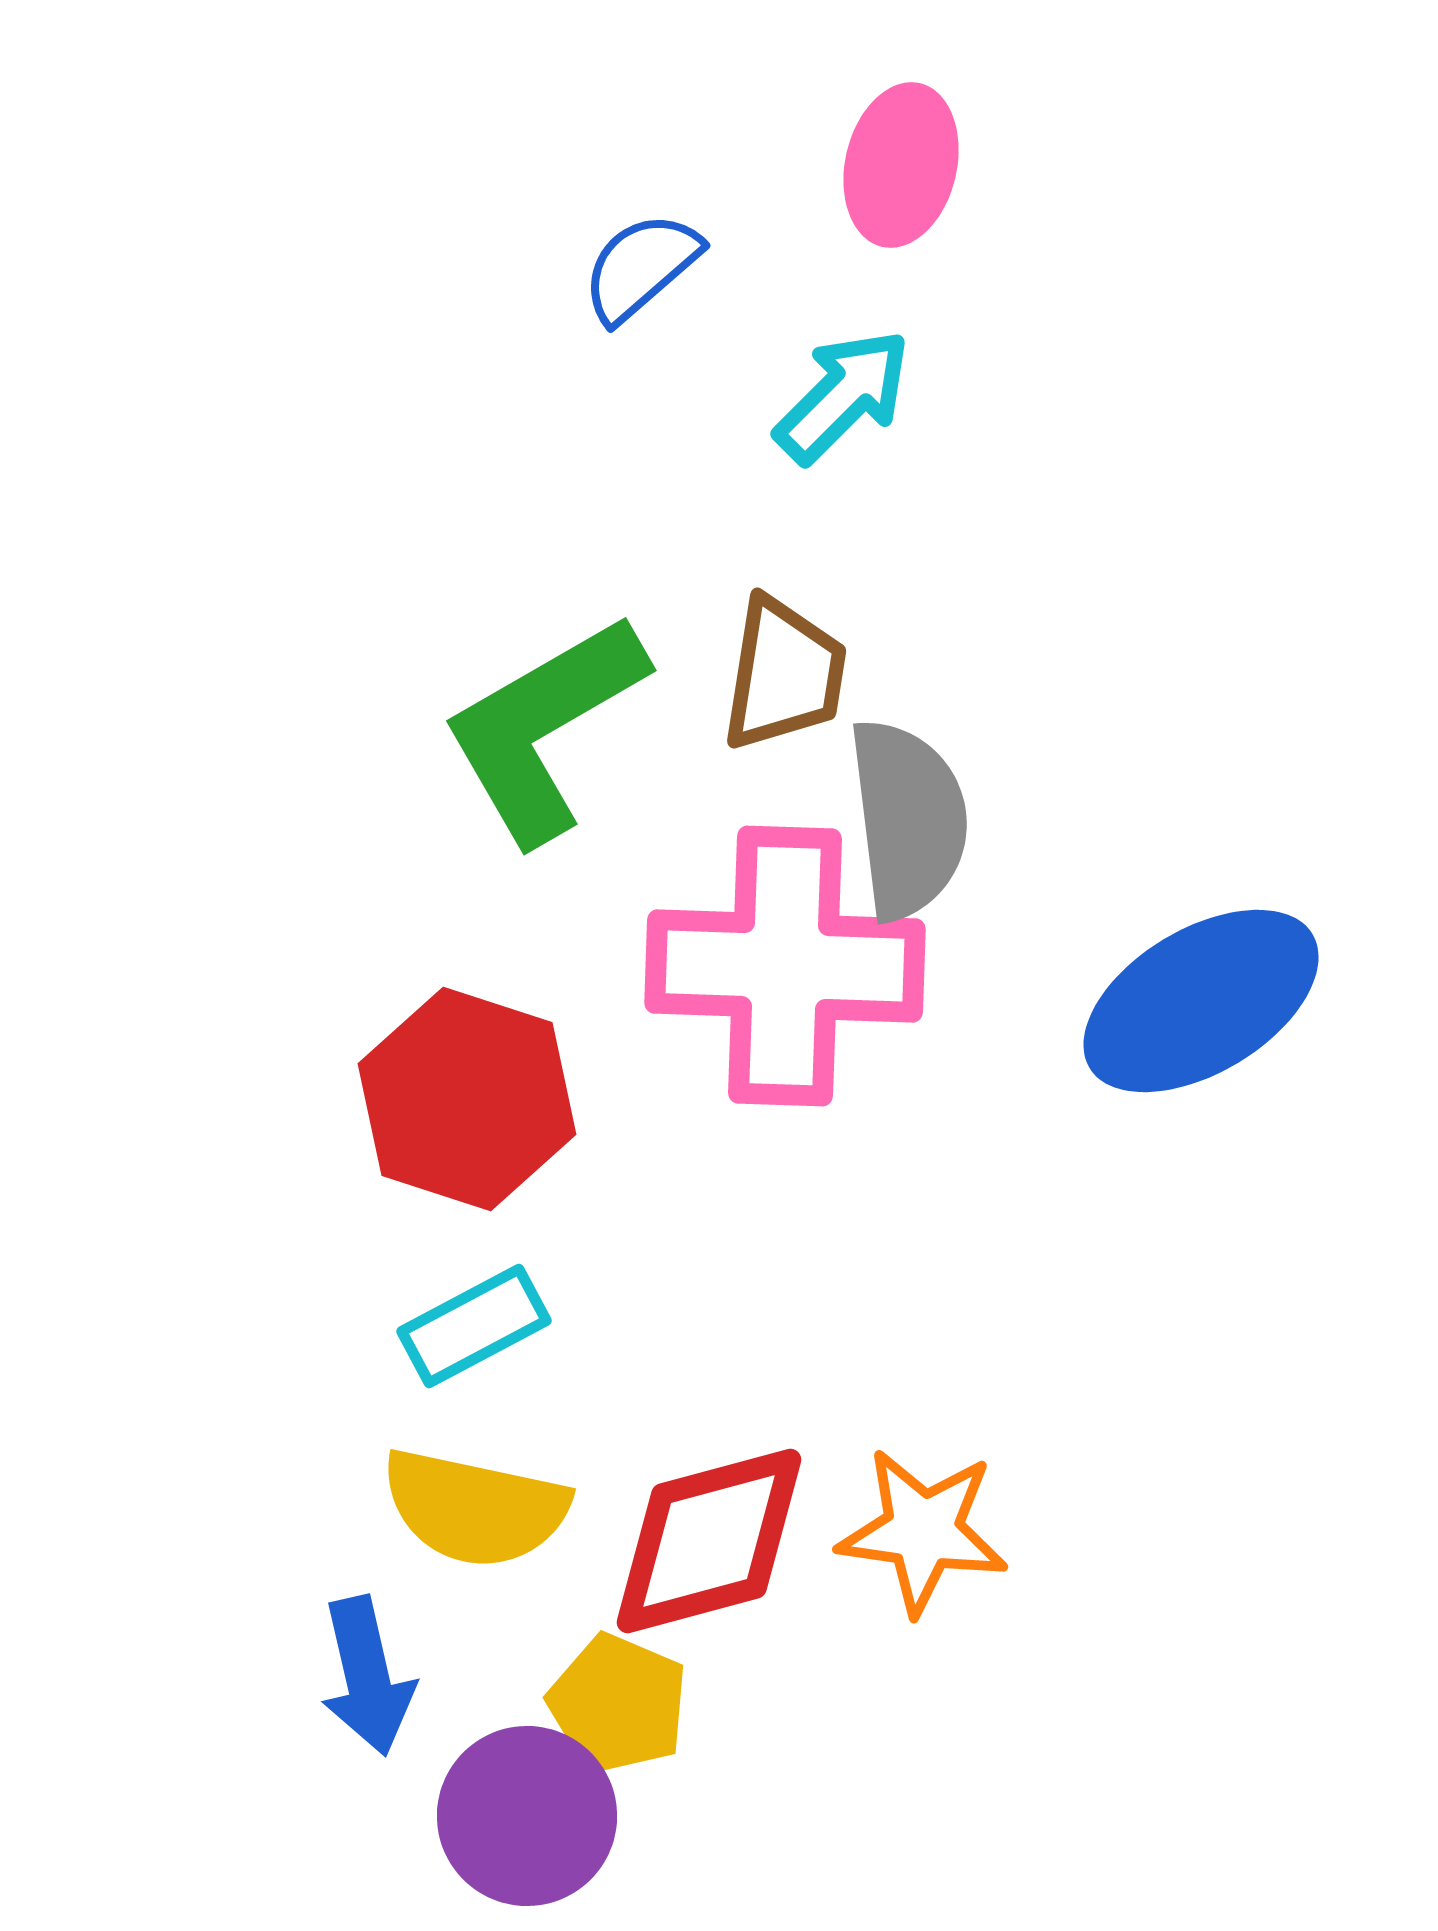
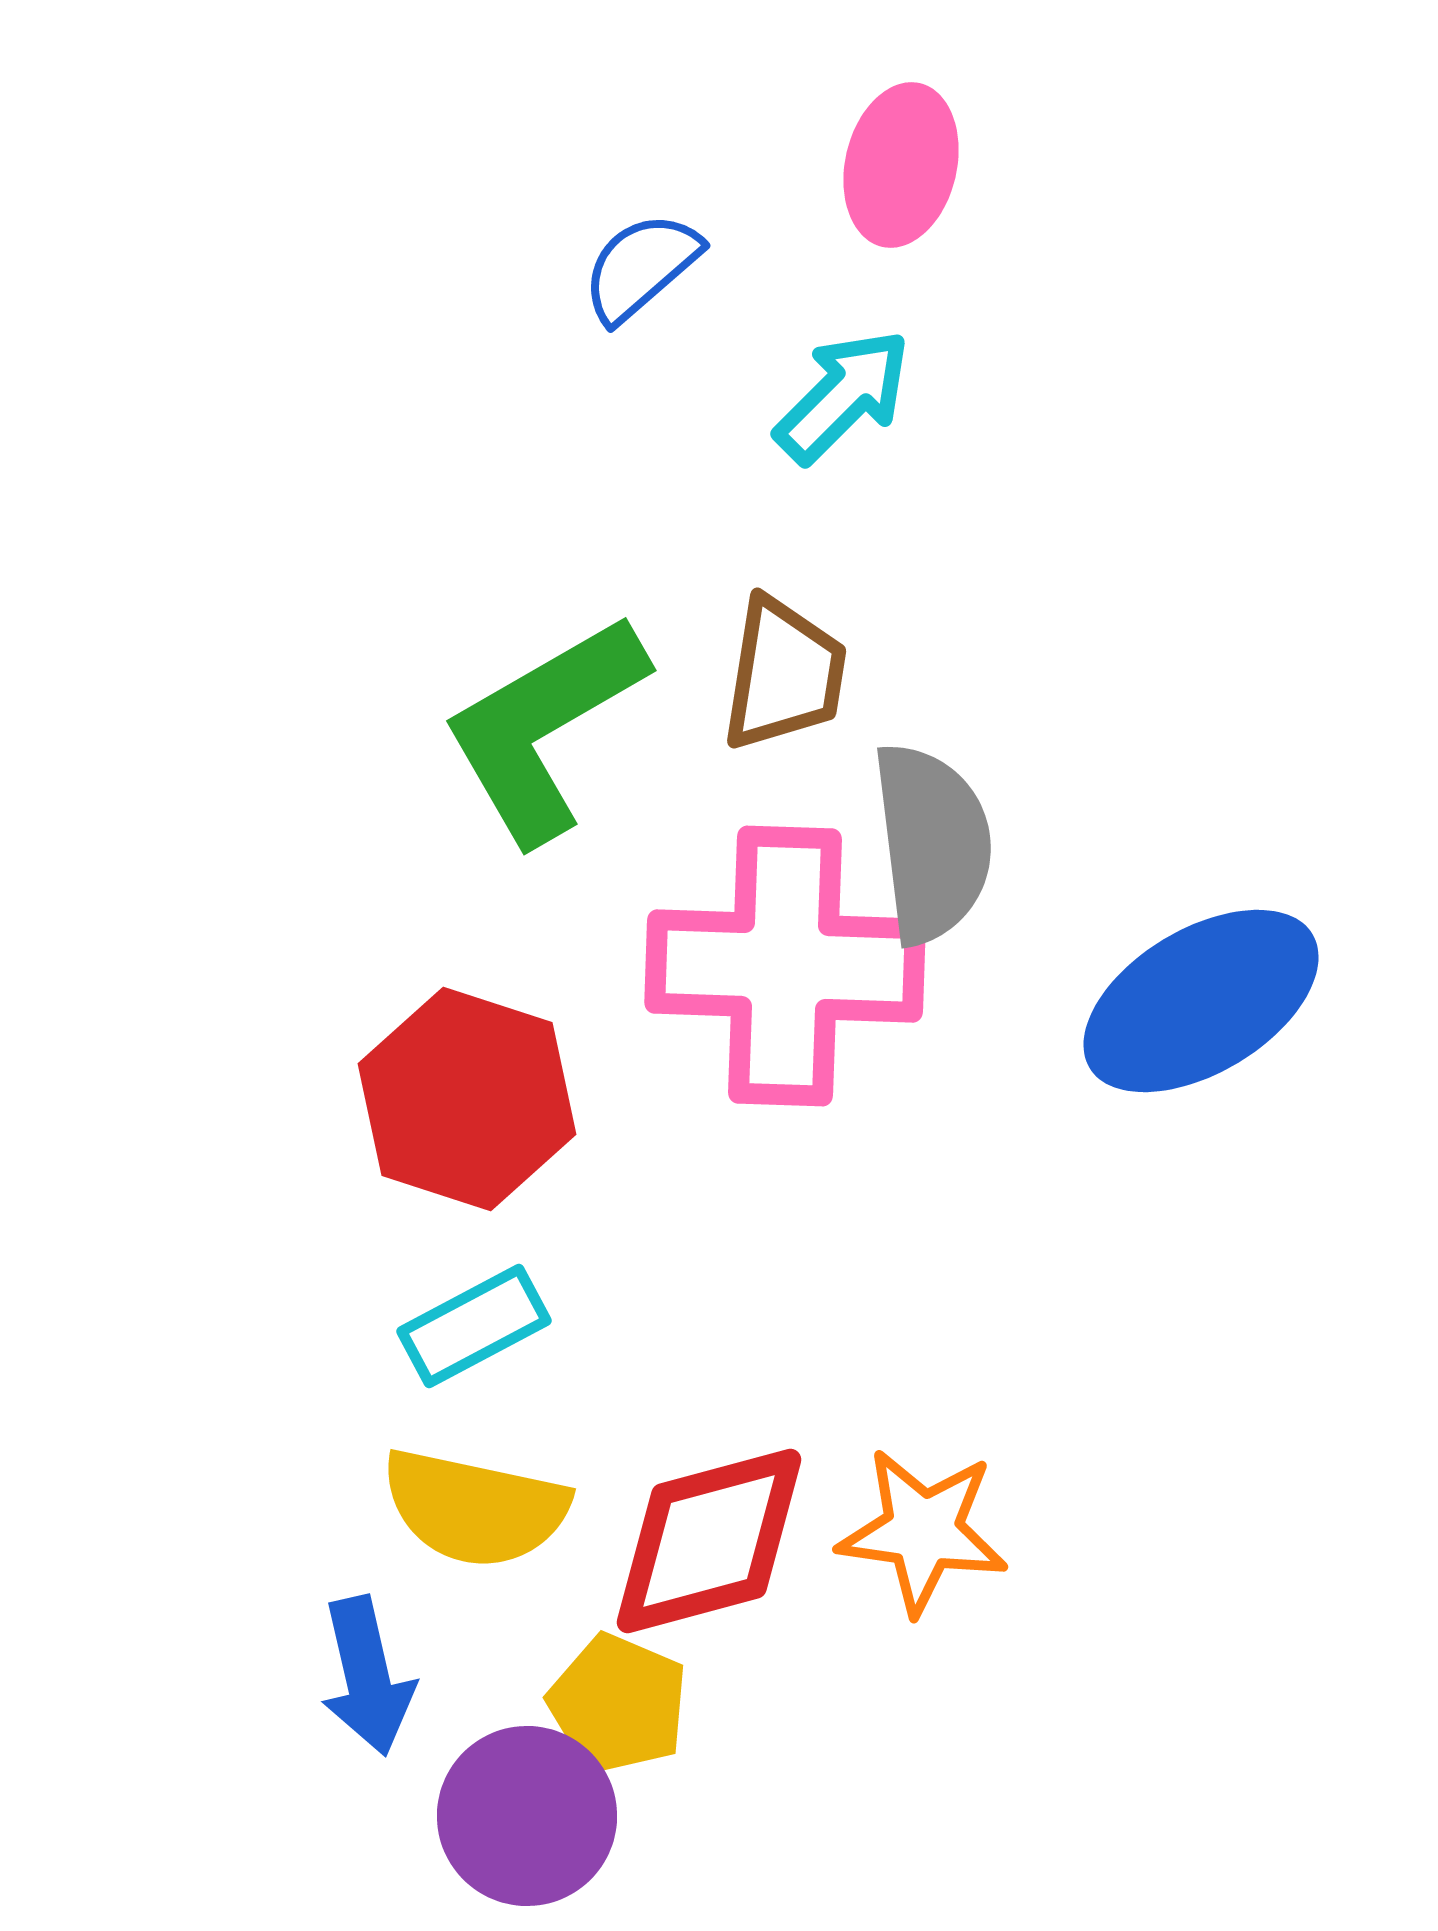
gray semicircle: moved 24 px right, 24 px down
